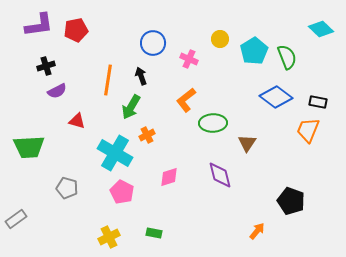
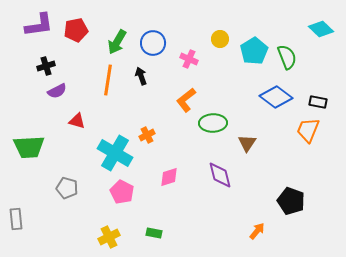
green arrow: moved 14 px left, 65 px up
gray rectangle: rotated 60 degrees counterclockwise
